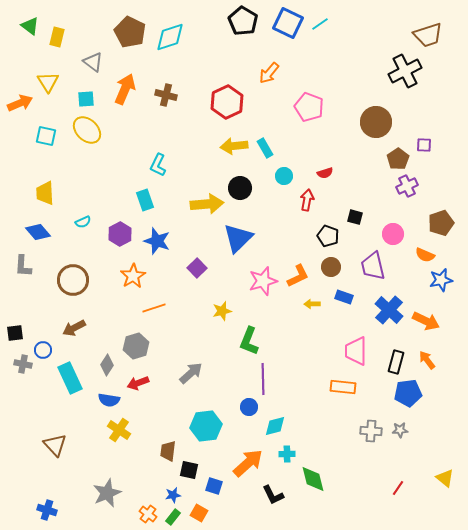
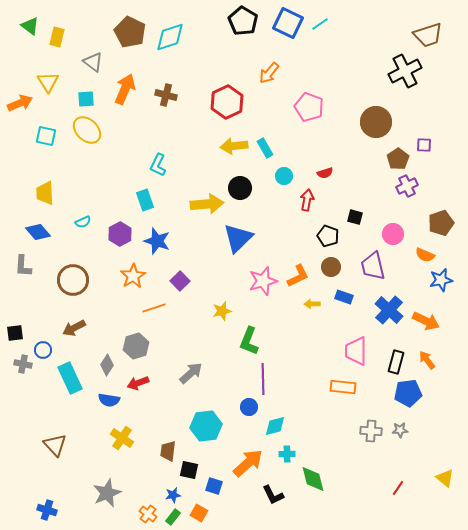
purple square at (197, 268): moved 17 px left, 13 px down
yellow cross at (119, 430): moved 3 px right, 8 px down
